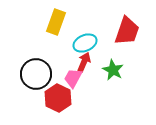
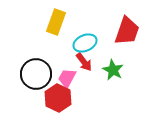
red arrow: rotated 120 degrees clockwise
pink trapezoid: moved 6 px left
